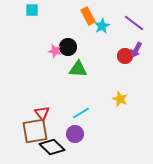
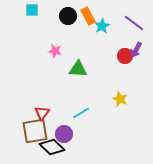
black circle: moved 31 px up
red triangle: rotated 14 degrees clockwise
purple circle: moved 11 px left
